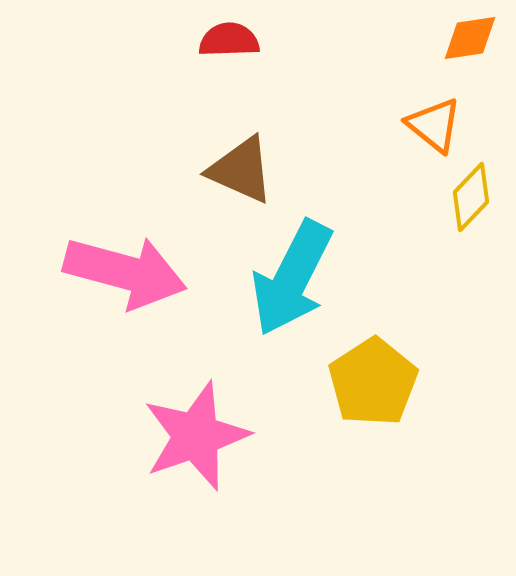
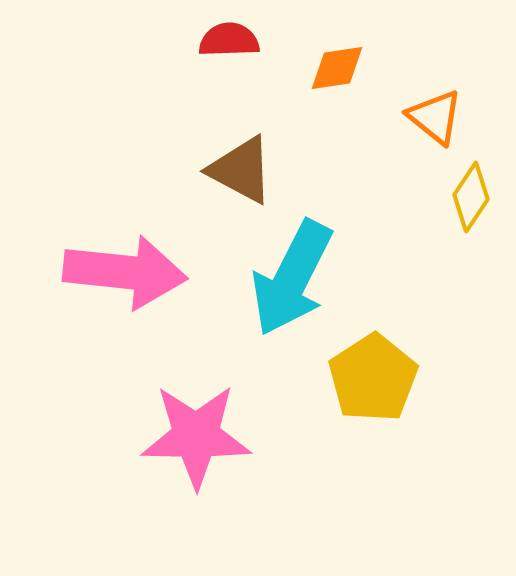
orange diamond: moved 133 px left, 30 px down
orange triangle: moved 1 px right, 8 px up
brown triangle: rotated 4 degrees clockwise
yellow diamond: rotated 10 degrees counterclockwise
pink arrow: rotated 9 degrees counterclockwise
yellow pentagon: moved 4 px up
pink star: rotated 20 degrees clockwise
